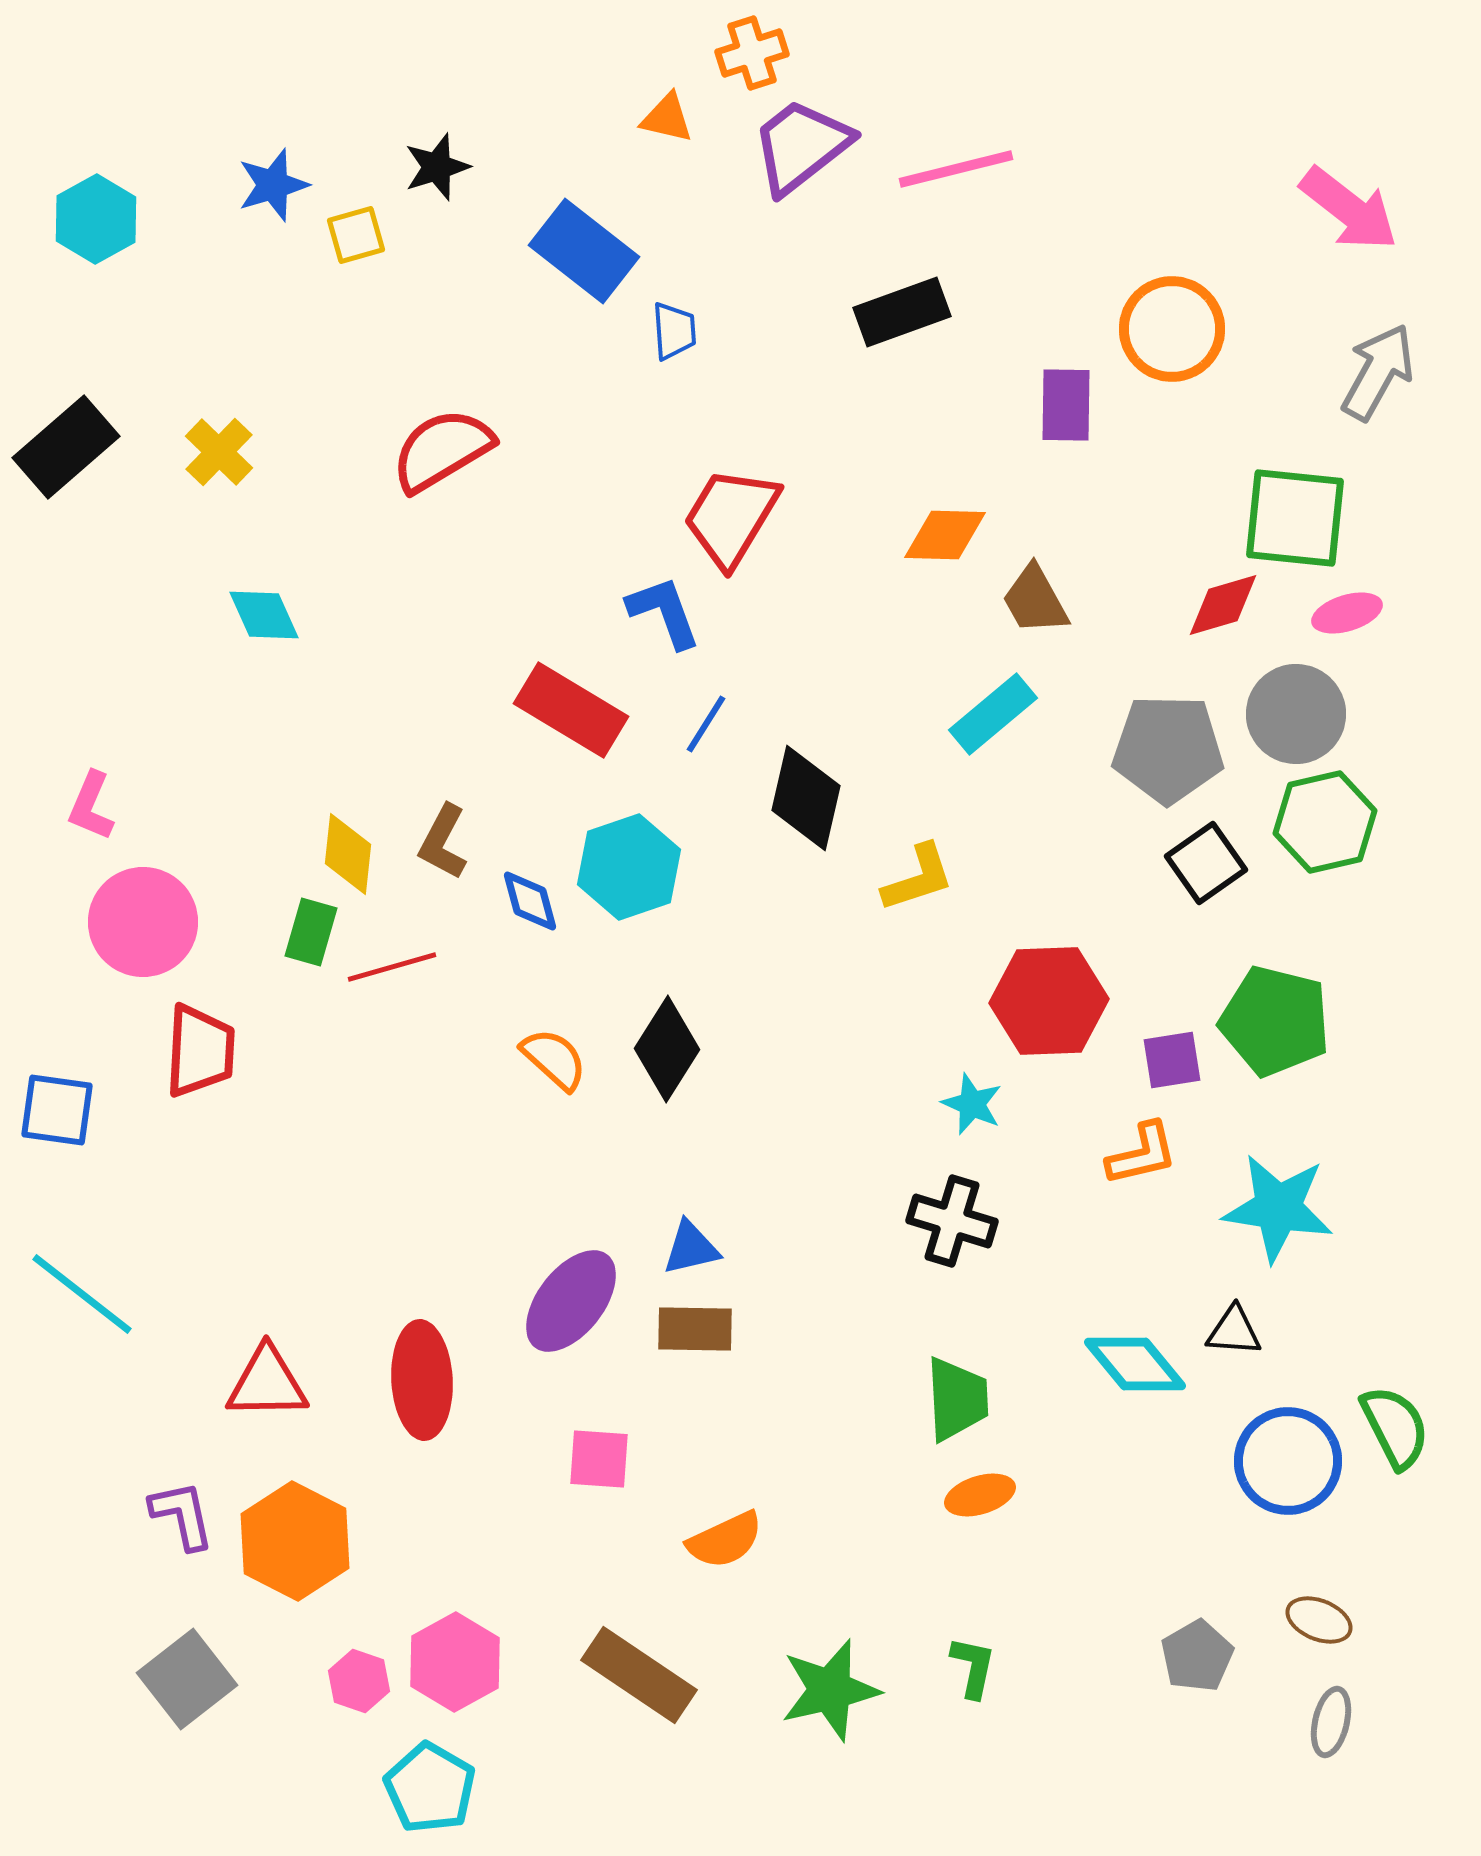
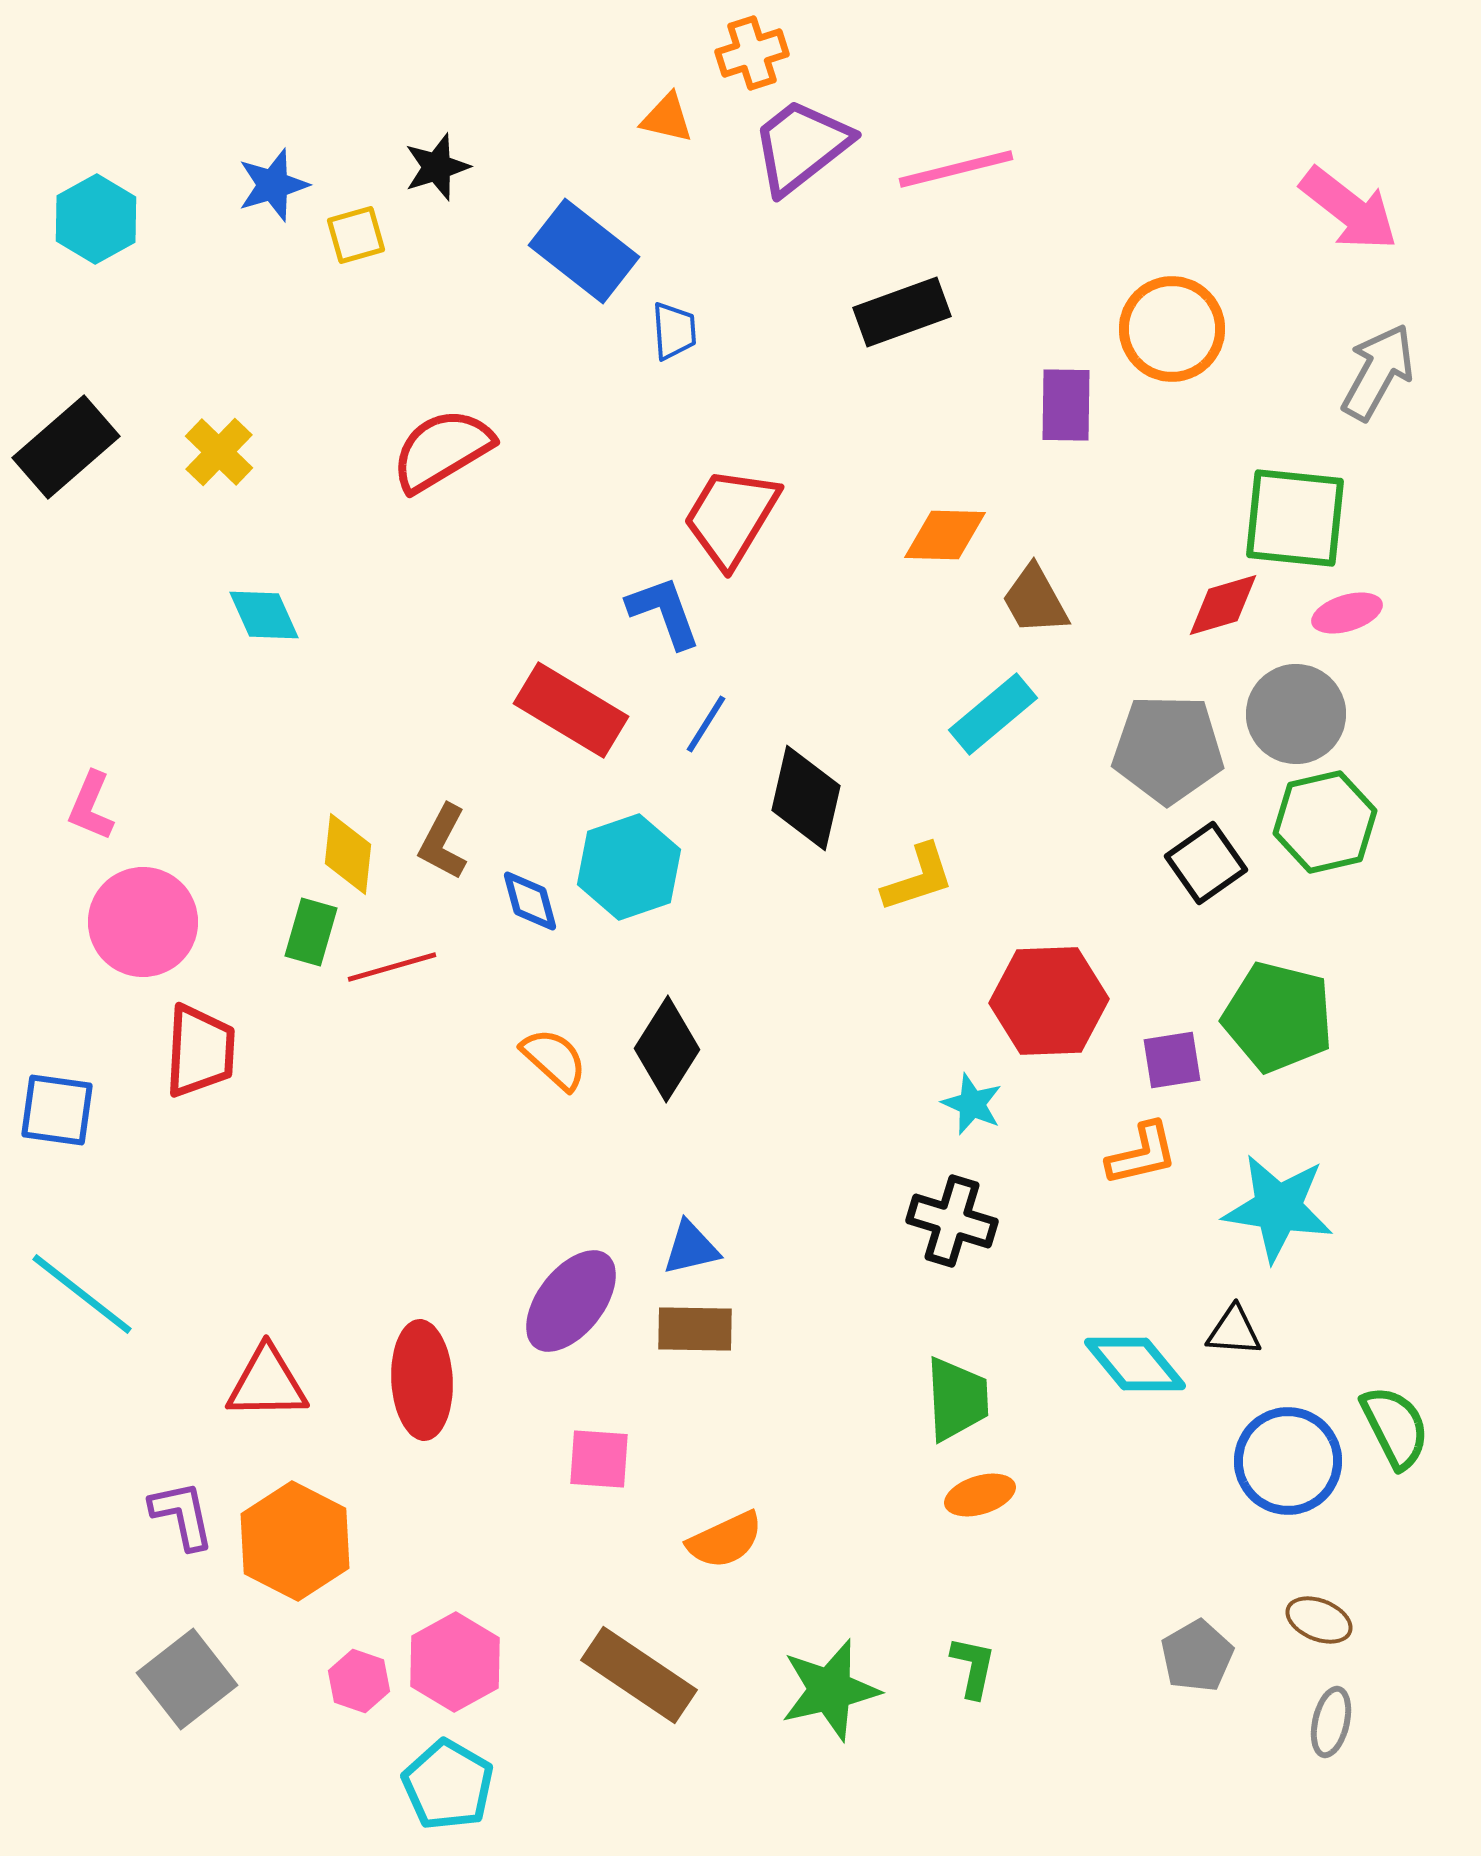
green pentagon at (1275, 1021): moved 3 px right, 4 px up
cyan pentagon at (430, 1788): moved 18 px right, 3 px up
